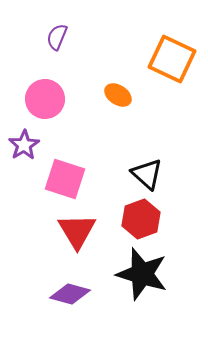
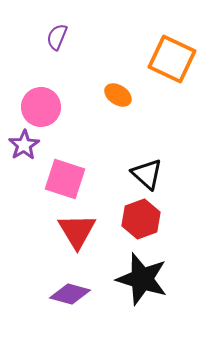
pink circle: moved 4 px left, 8 px down
black star: moved 5 px down
